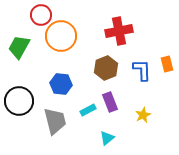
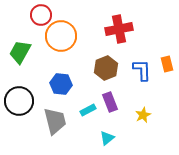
red cross: moved 2 px up
green trapezoid: moved 1 px right, 5 px down
